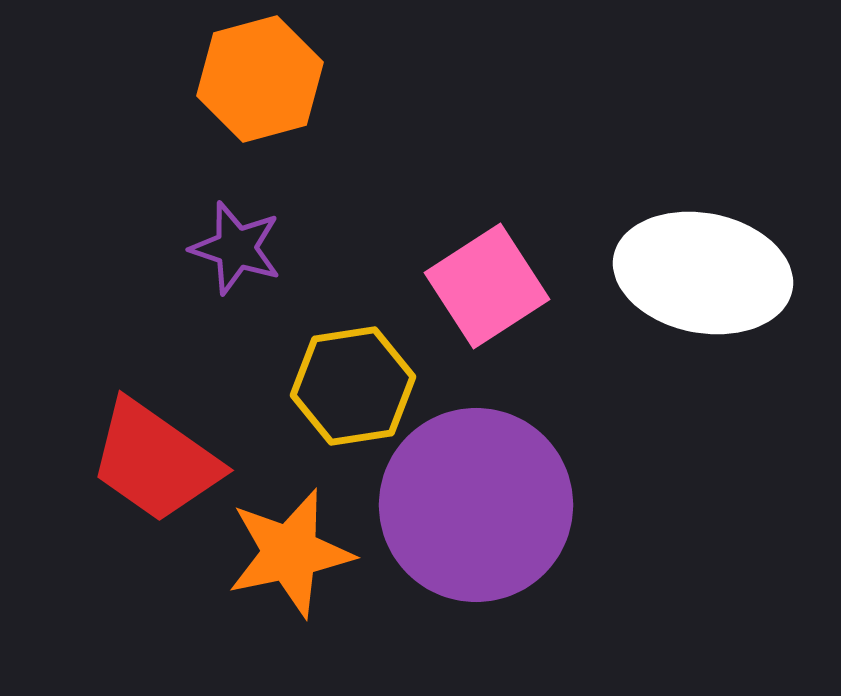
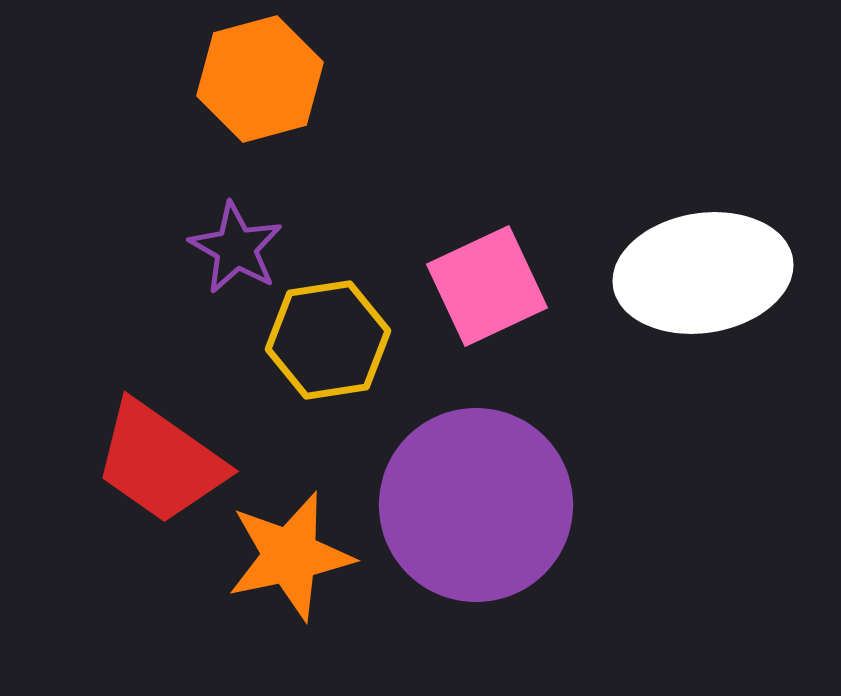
purple star: rotated 12 degrees clockwise
white ellipse: rotated 20 degrees counterclockwise
pink square: rotated 8 degrees clockwise
yellow hexagon: moved 25 px left, 46 px up
red trapezoid: moved 5 px right, 1 px down
orange star: moved 3 px down
